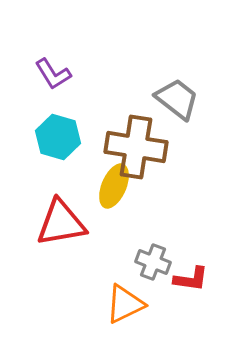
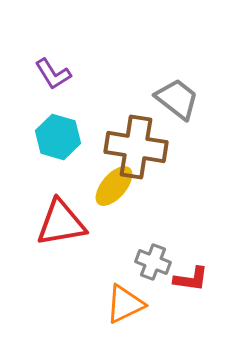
yellow ellipse: rotated 18 degrees clockwise
